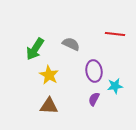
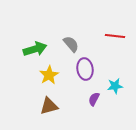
red line: moved 2 px down
gray semicircle: rotated 24 degrees clockwise
green arrow: rotated 140 degrees counterclockwise
purple ellipse: moved 9 px left, 2 px up
yellow star: rotated 12 degrees clockwise
brown triangle: rotated 18 degrees counterclockwise
